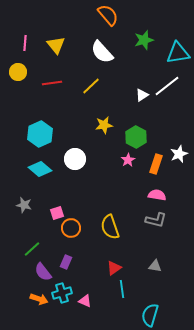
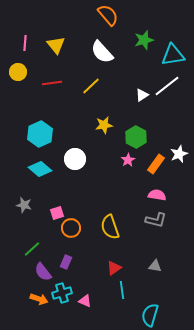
cyan triangle: moved 5 px left, 2 px down
orange rectangle: rotated 18 degrees clockwise
cyan line: moved 1 px down
